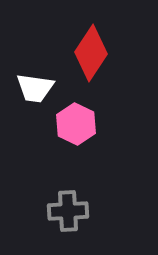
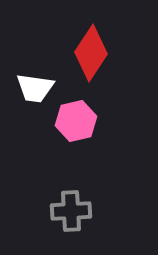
pink hexagon: moved 3 px up; rotated 21 degrees clockwise
gray cross: moved 3 px right
